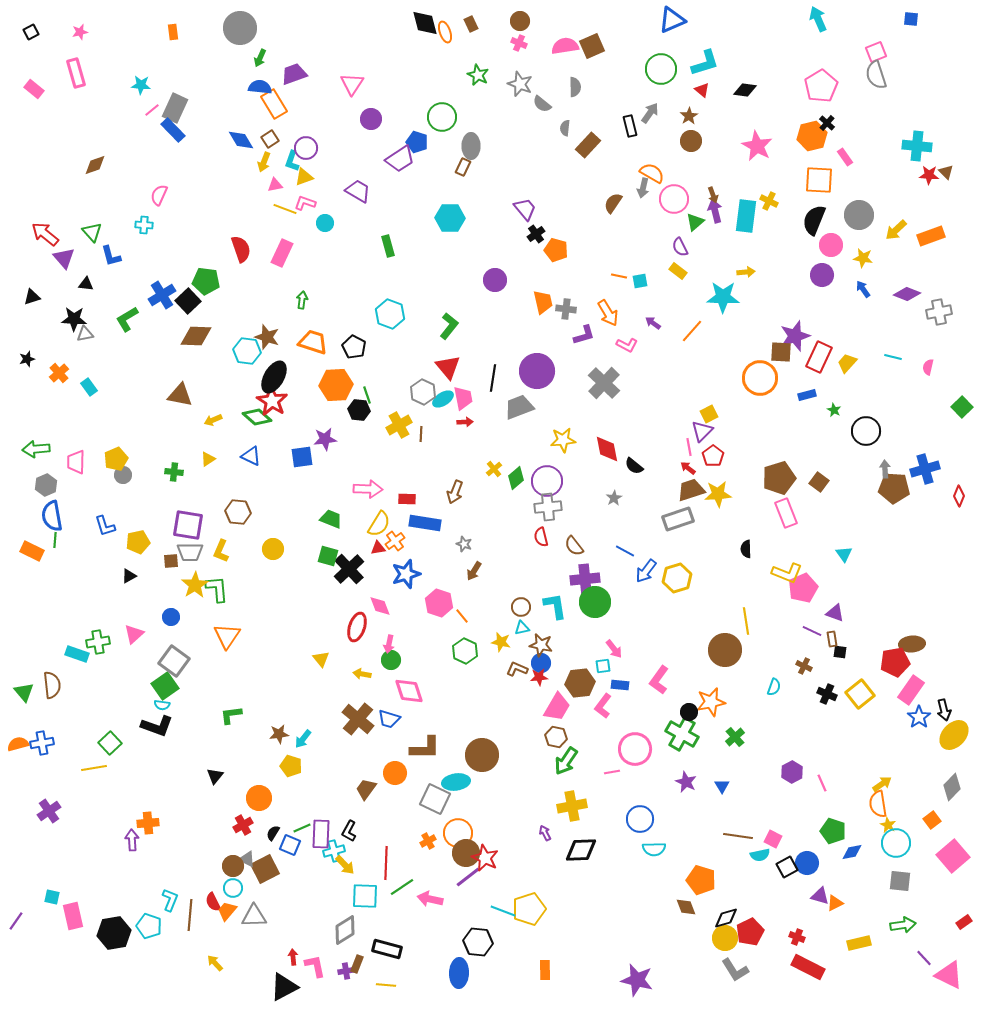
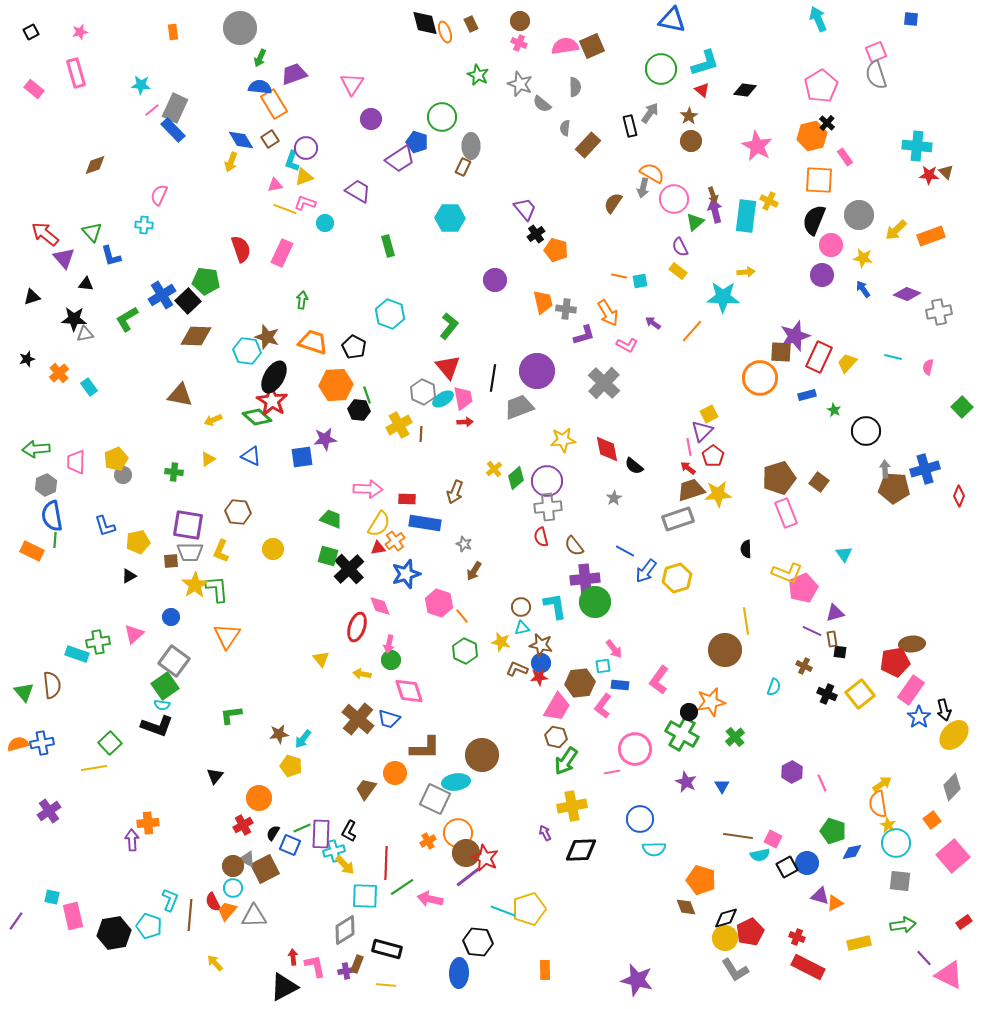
blue triangle at (672, 20): rotated 36 degrees clockwise
yellow arrow at (264, 162): moved 33 px left
purple triangle at (835, 613): rotated 36 degrees counterclockwise
